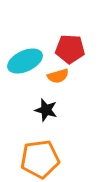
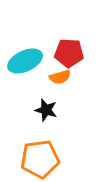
red pentagon: moved 1 px left, 4 px down
orange semicircle: moved 2 px right, 1 px down
